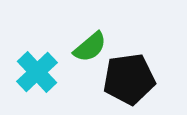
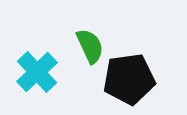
green semicircle: moved 1 px up; rotated 75 degrees counterclockwise
